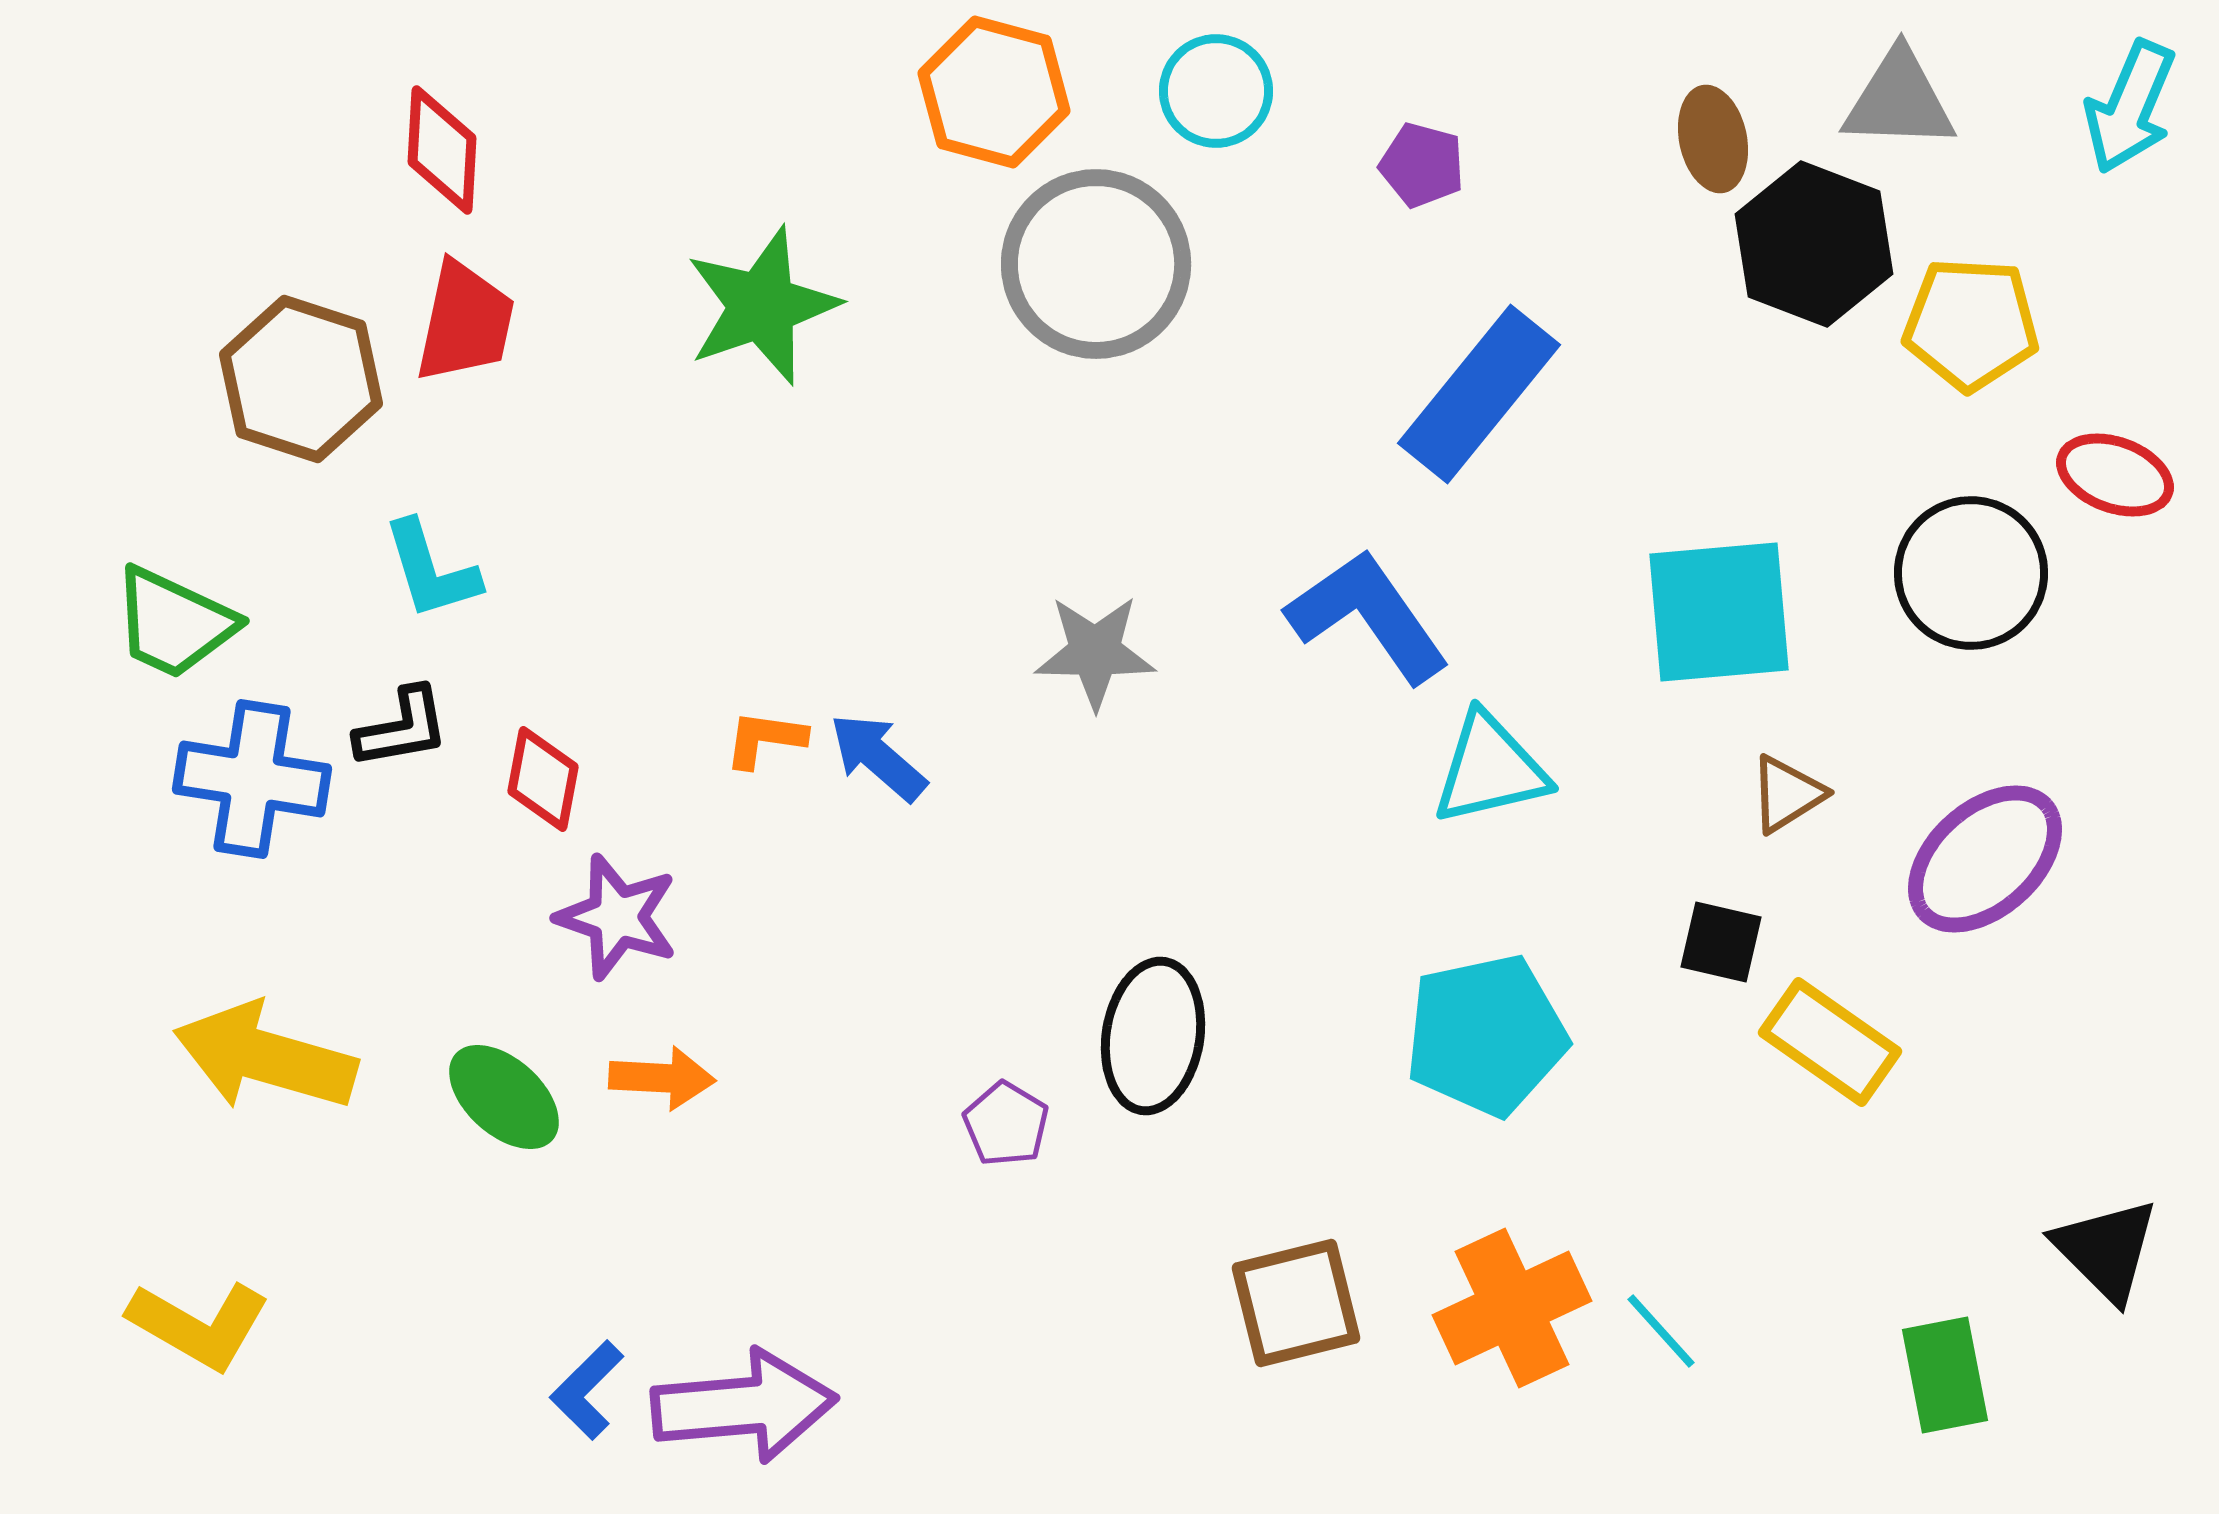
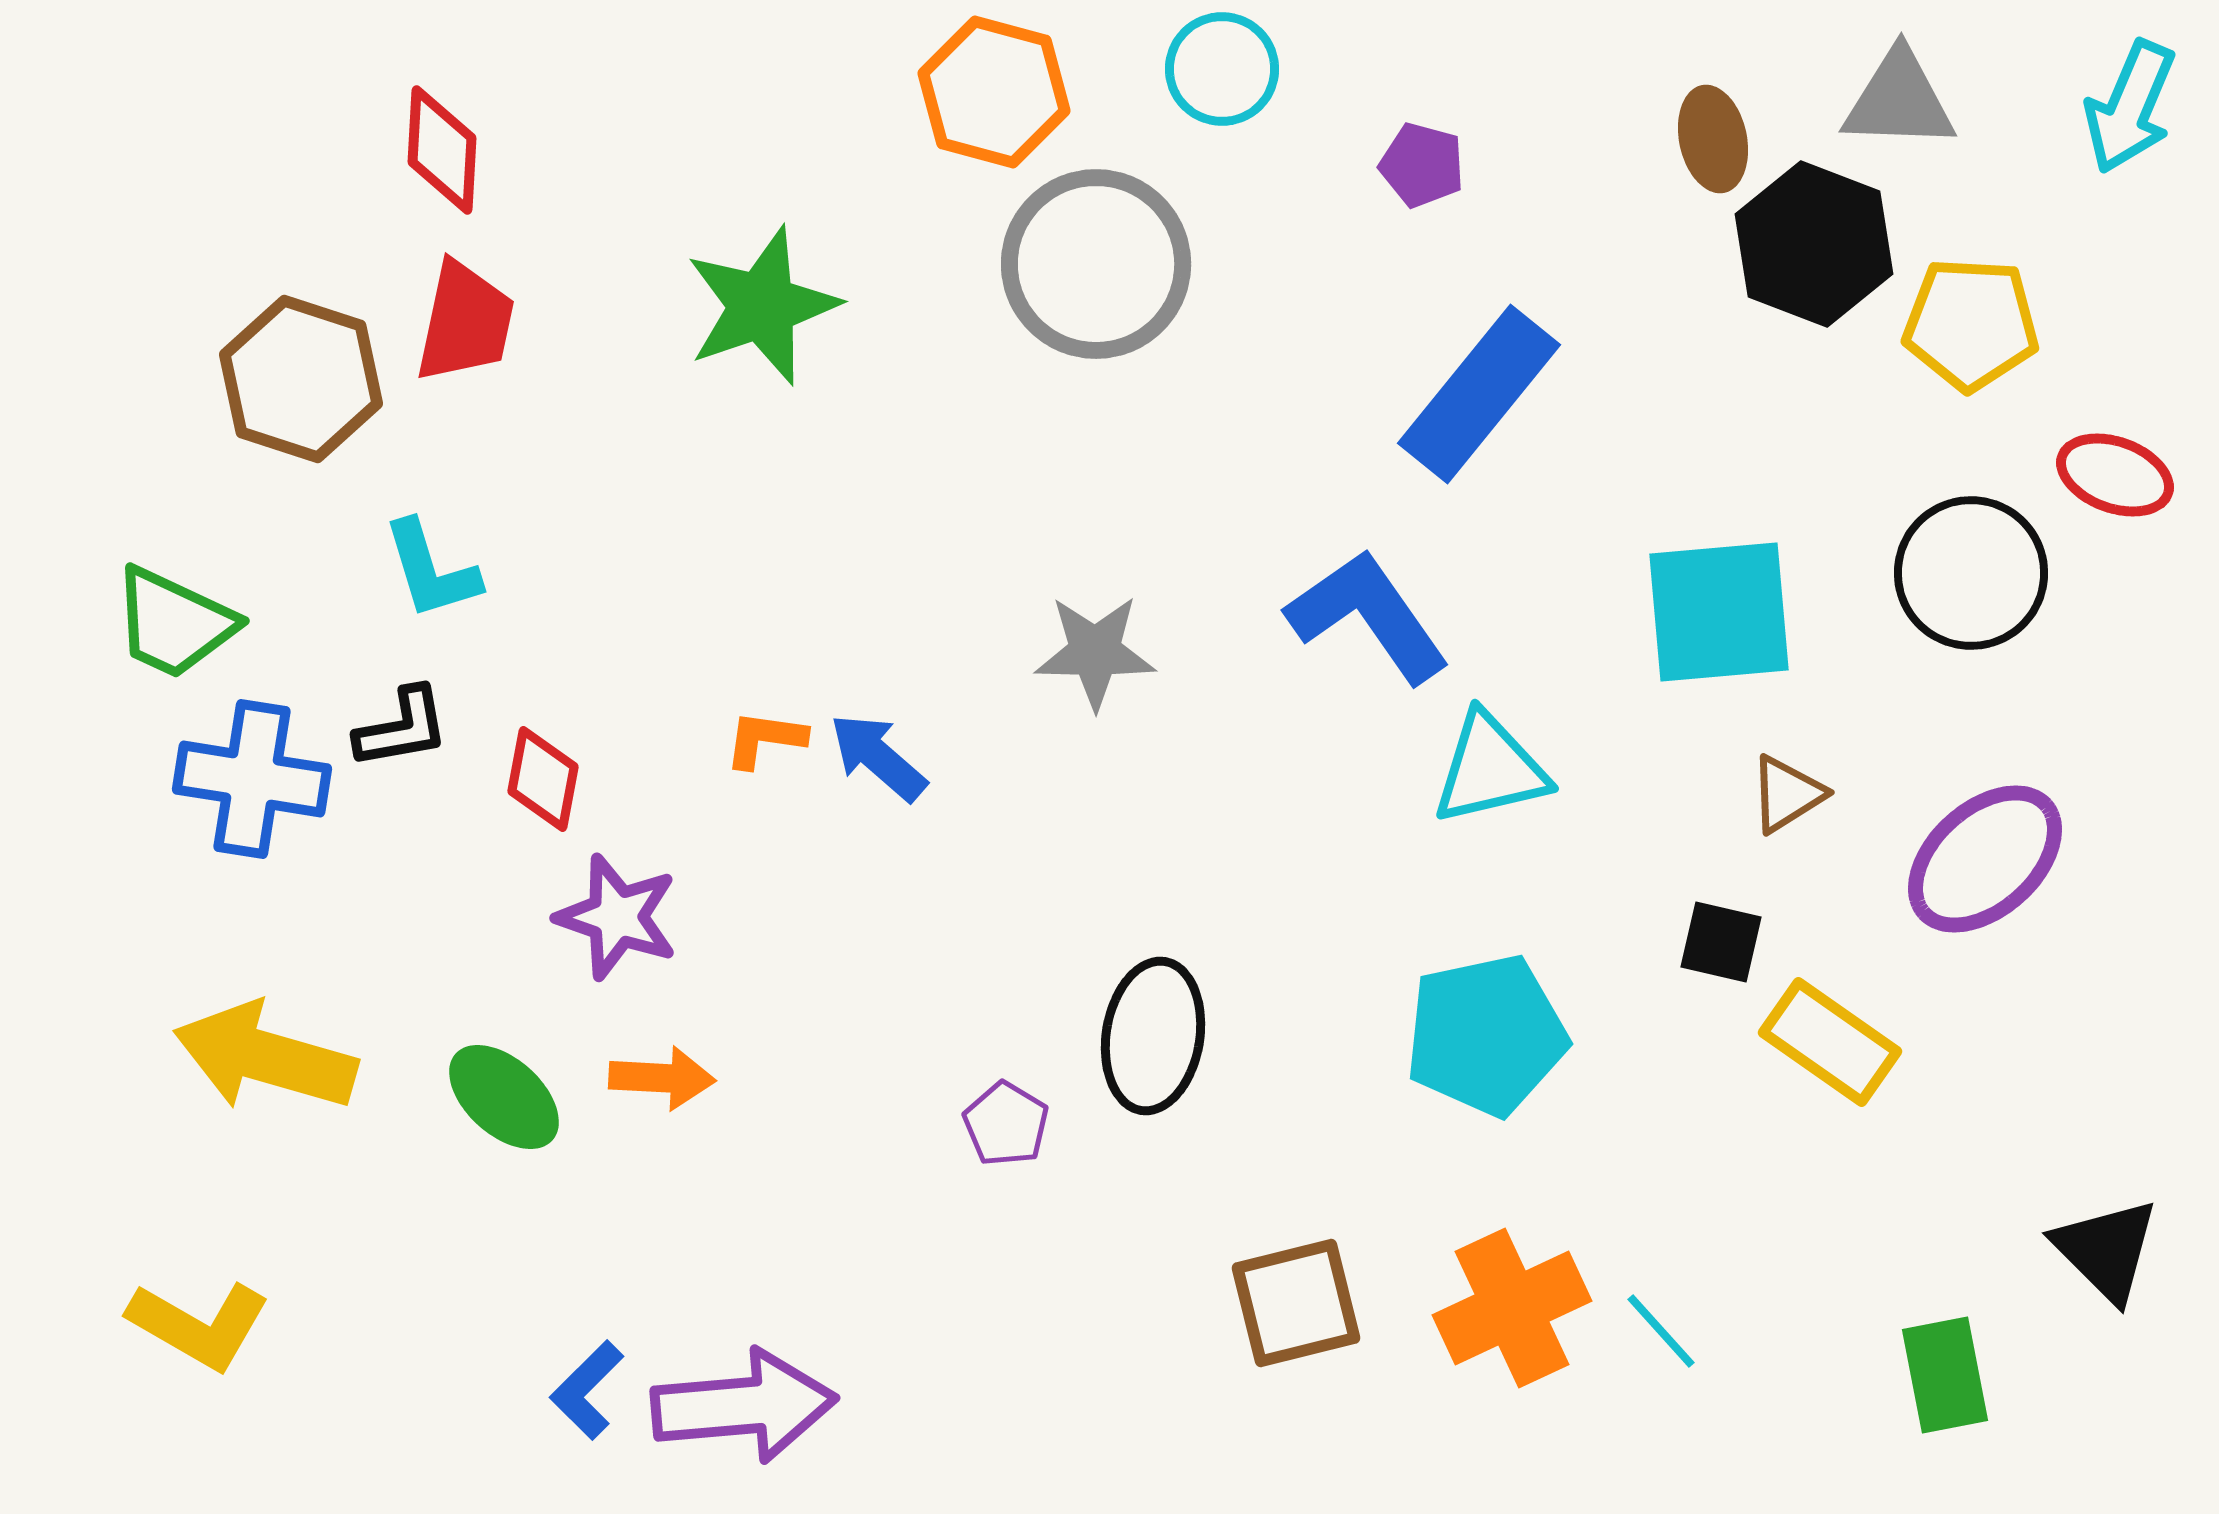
cyan circle at (1216, 91): moved 6 px right, 22 px up
